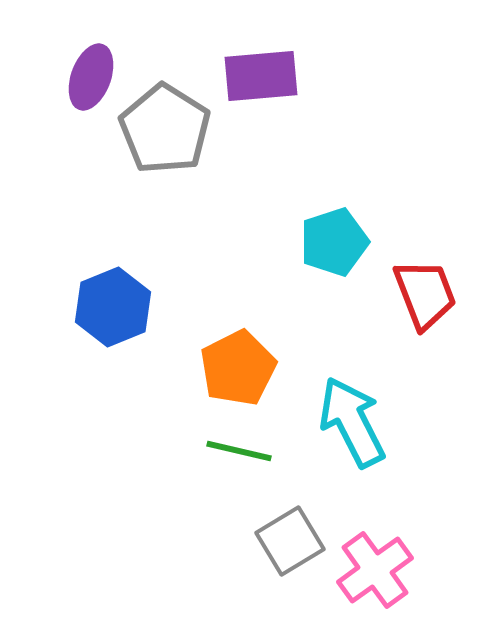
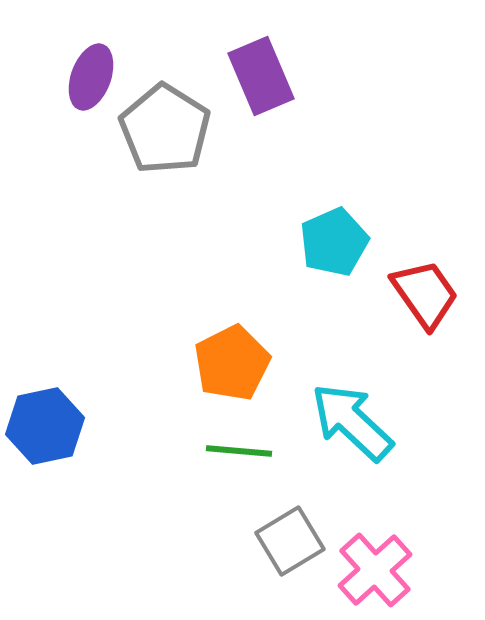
purple rectangle: rotated 72 degrees clockwise
cyan pentagon: rotated 6 degrees counterclockwise
red trapezoid: rotated 14 degrees counterclockwise
blue hexagon: moved 68 px left, 119 px down; rotated 10 degrees clockwise
orange pentagon: moved 6 px left, 5 px up
cyan arrow: rotated 20 degrees counterclockwise
green line: rotated 8 degrees counterclockwise
pink cross: rotated 6 degrees counterclockwise
